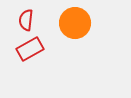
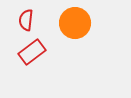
red rectangle: moved 2 px right, 3 px down; rotated 8 degrees counterclockwise
